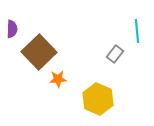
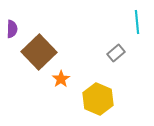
cyan line: moved 9 px up
gray rectangle: moved 1 px right, 1 px up; rotated 12 degrees clockwise
orange star: moved 3 px right; rotated 30 degrees counterclockwise
